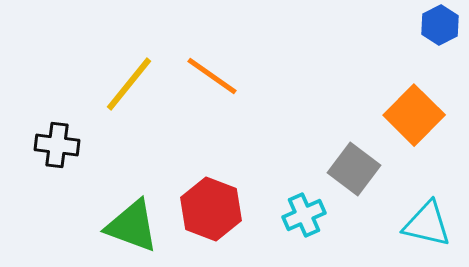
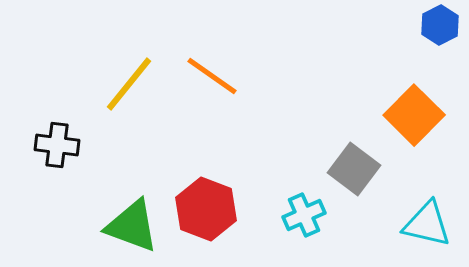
red hexagon: moved 5 px left
